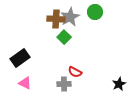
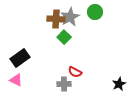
pink triangle: moved 9 px left, 3 px up
